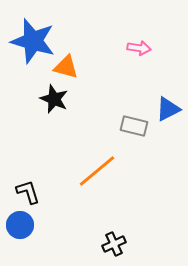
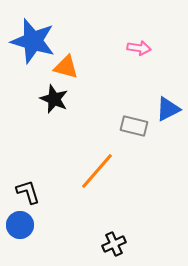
orange line: rotated 9 degrees counterclockwise
